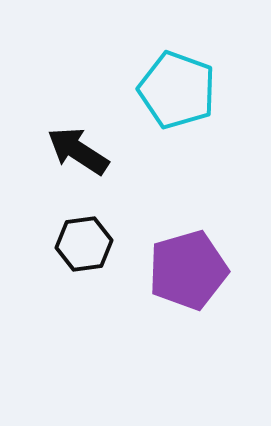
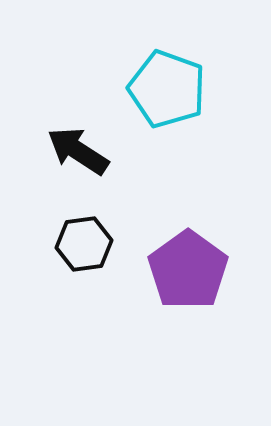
cyan pentagon: moved 10 px left, 1 px up
purple pentagon: rotated 20 degrees counterclockwise
